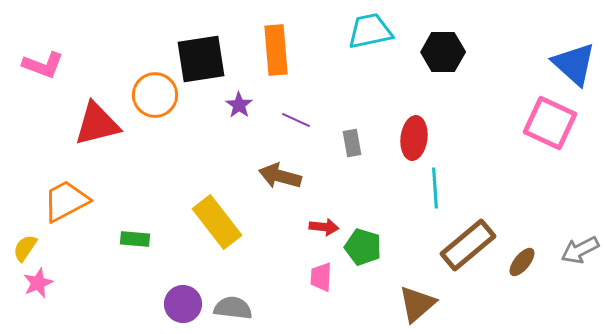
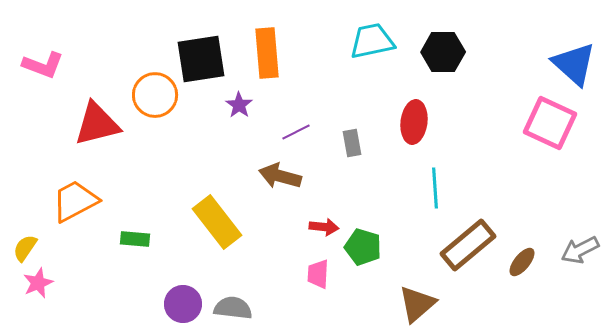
cyan trapezoid: moved 2 px right, 10 px down
orange rectangle: moved 9 px left, 3 px down
purple line: moved 12 px down; rotated 52 degrees counterclockwise
red ellipse: moved 16 px up
orange trapezoid: moved 9 px right
pink trapezoid: moved 3 px left, 3 px up
